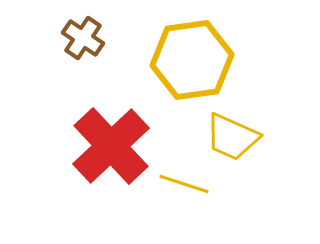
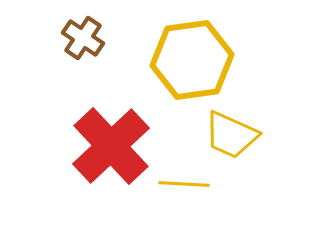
yellow trapezoid: moved 1 px left, 2 px up
yellow line: rotated 15 degrees counterclockwise
